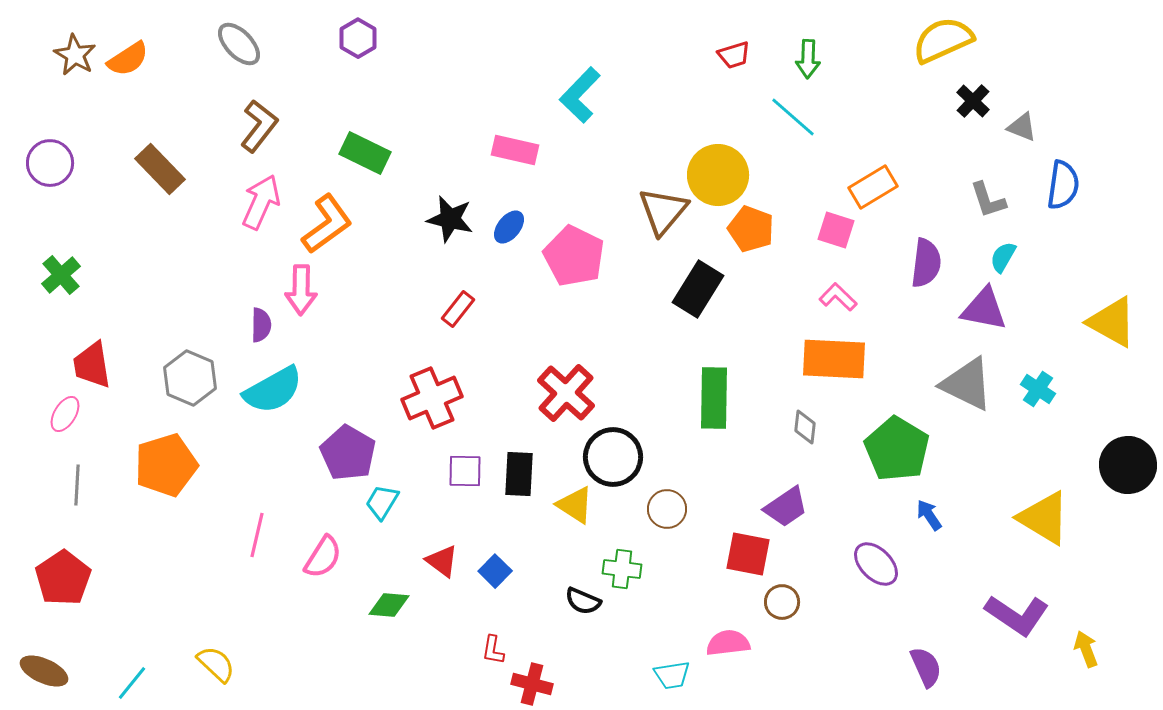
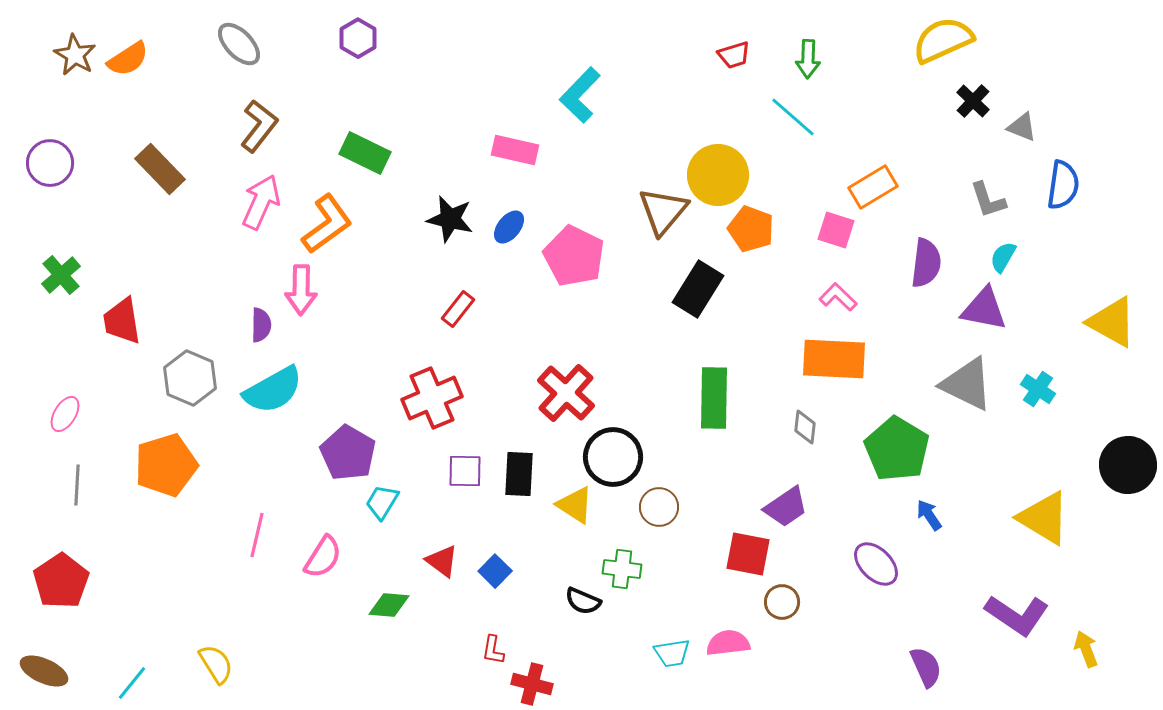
red trapezoid at (92, 365): moved 30 px right, 44 px up
brown circle at (667, 509): moved 8 px left, 2 px up
red pentagon at (63, 578): moved 2 px left, 3 px down
yellow semicircle at (216, 664): rotated 15 degrees clockwise
cyan trapezoid at (672, 675): moved 22 px up
